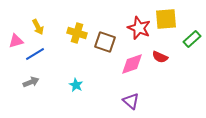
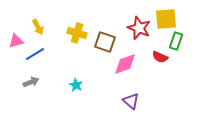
green rectangle: moved 16 px left, 2 px down; rotated 30 degrees counterclockwise
pink diamond: moved 7 px left
